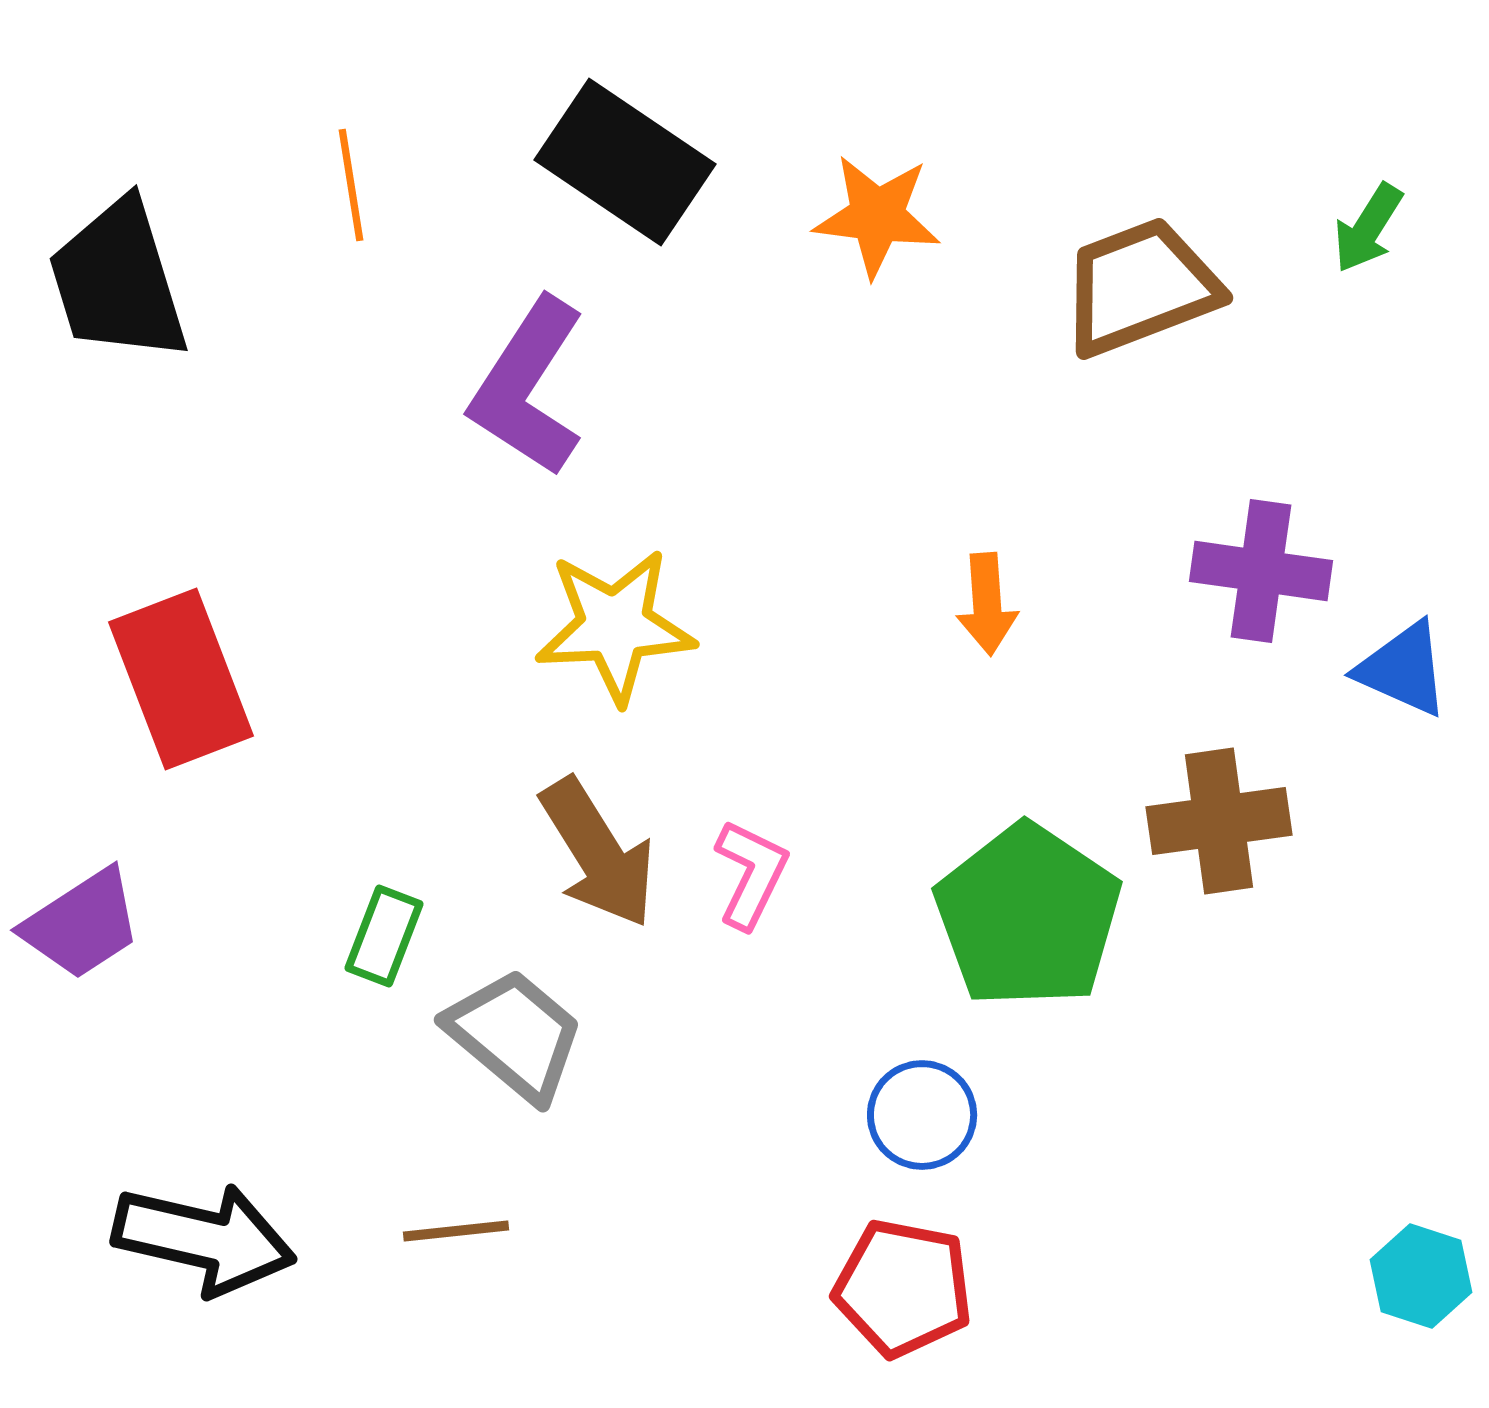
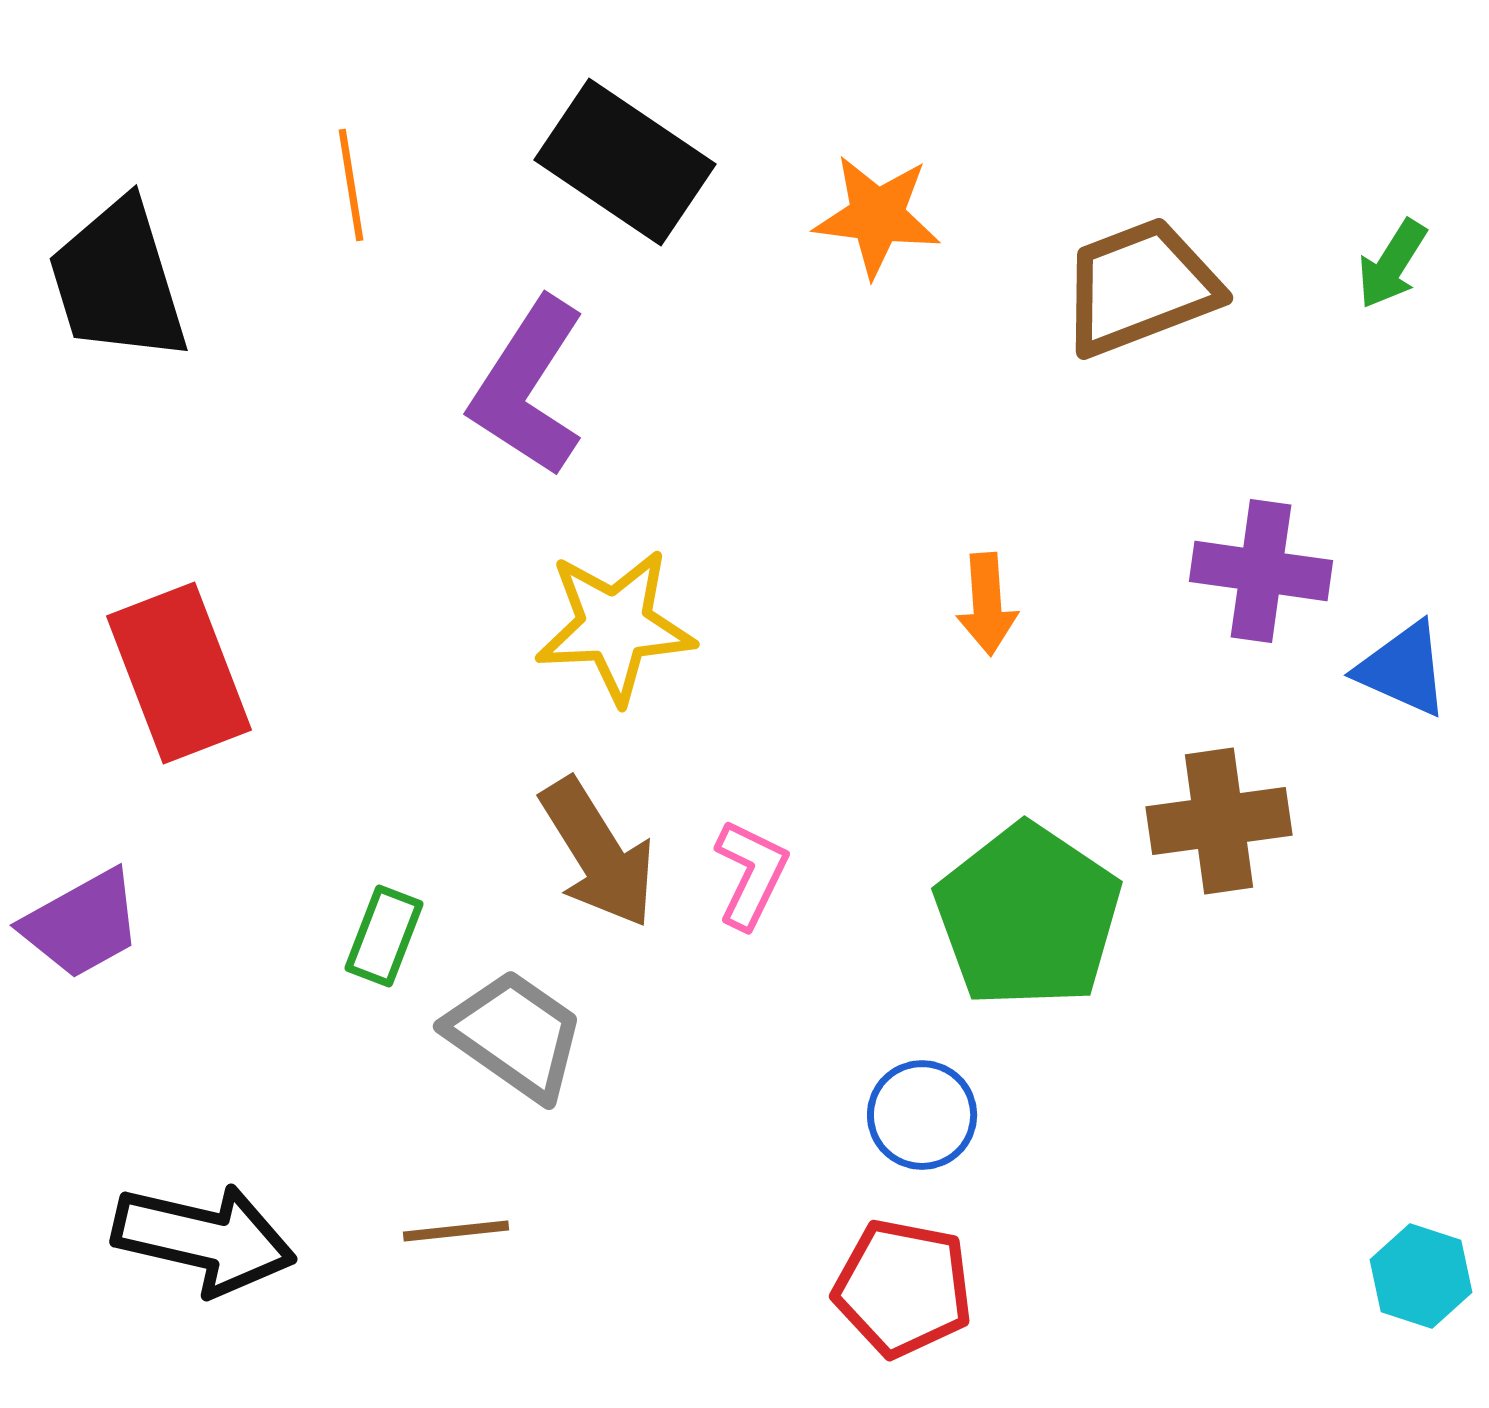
green arrow: moved 24 px right, 36 px down
red rectangle: moved 2 px left, 6 px up
purple trapezoid: rotated 4 degrees clockwise
gray trapezoid: rotated 5 degrees counterclockwise
